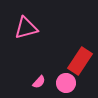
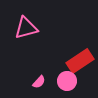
red rectangle: rotated 24 degrees clockwise
pink circle: moved 1 px right, 2 px up
